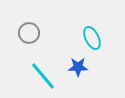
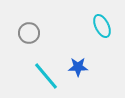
cyan ellipse: moved 10 px right, 12 px up
cyan line: moved 3 px right
